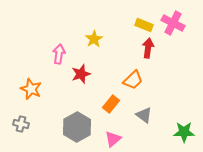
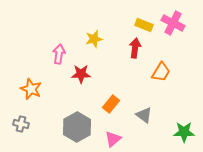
yellow star: rotated 18 degrees clockwise
red arrow: moved 13 px left
red star: rotated 18 degrees clockwise
orange trapezoid: moved 28 px right, 8 px up; rotated 15 degrees counterclockwise
